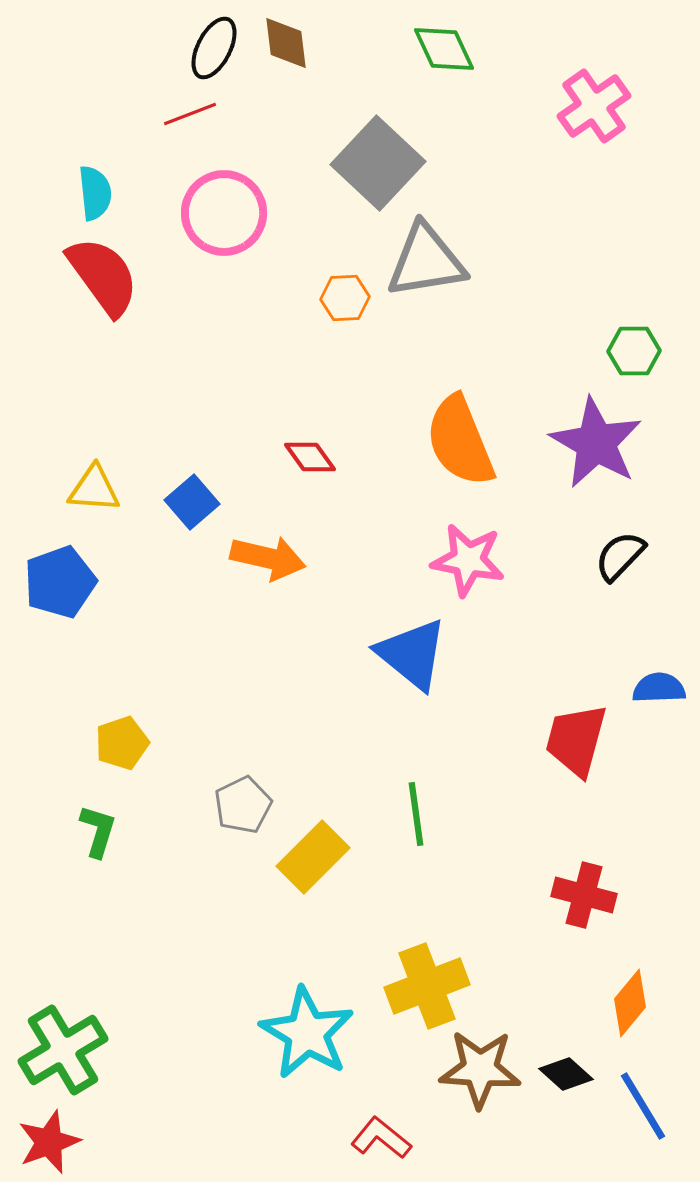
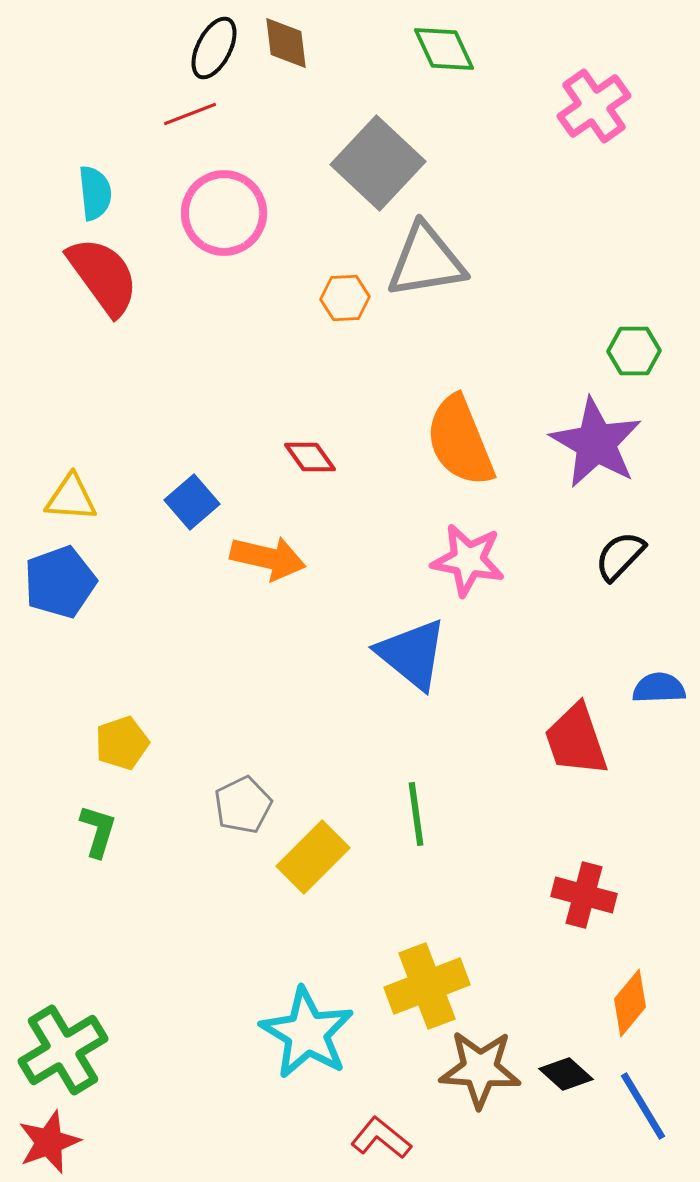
yellow triangle: moved 23 px left, 9 px down
red trapezoid: rotated 34 degrees counterclockwise
